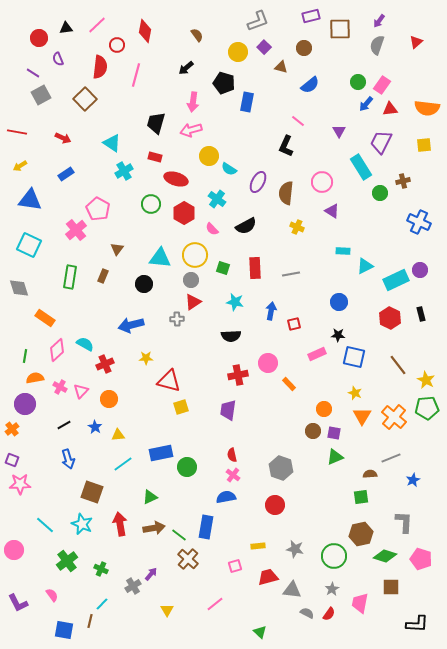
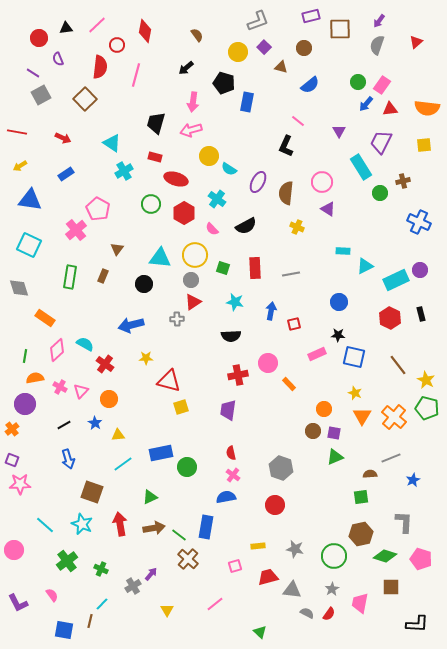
purple triangle at (332, 211): moved 4 px left, 2 px up
red cross at (105, 364): rotated 30 degrees counterclockwise
green pentagon at (427, 408): rotated 20 degrees clockwise
blue star at (95, 427): moved 4 px up
red semicircle at (232, 455): moved 1 px left, 2 px up
